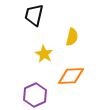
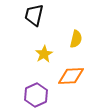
yellow semicircle: moved 4 px right, 2 px down
yellow star: rotated 12 degrees clockwise
purple hexagon: moved 1 px right
